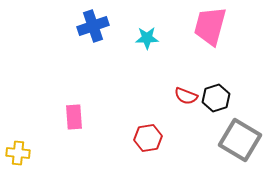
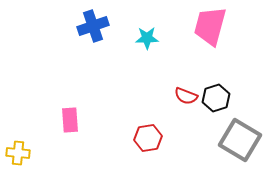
pink rectangle: moved 4 px left, 3 px down
